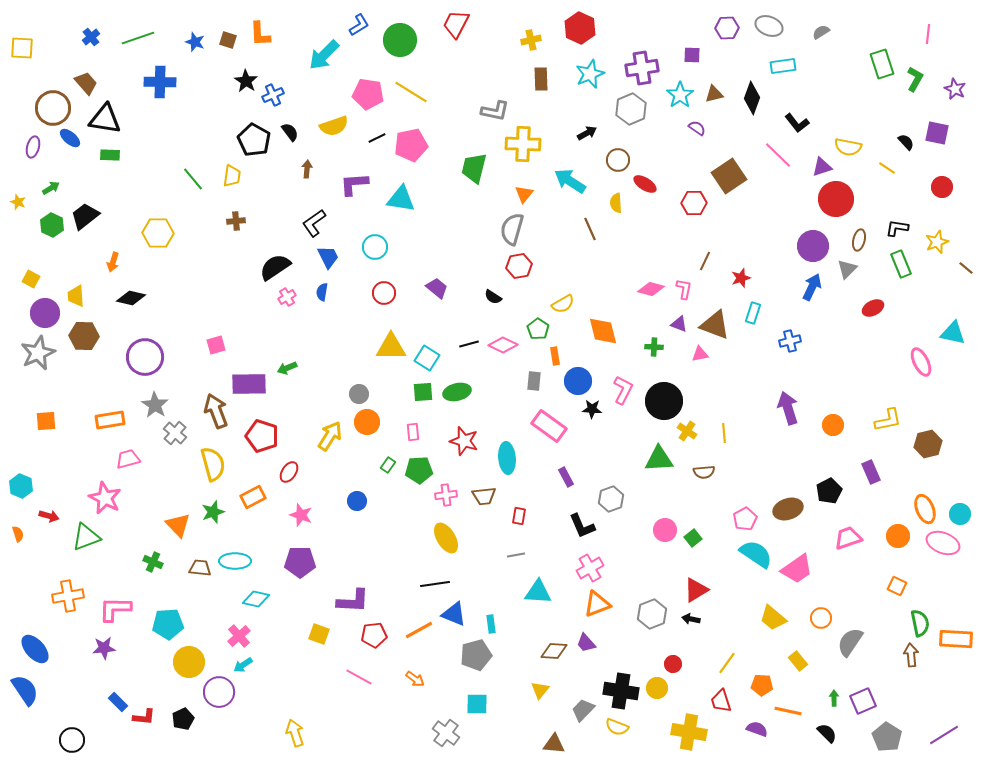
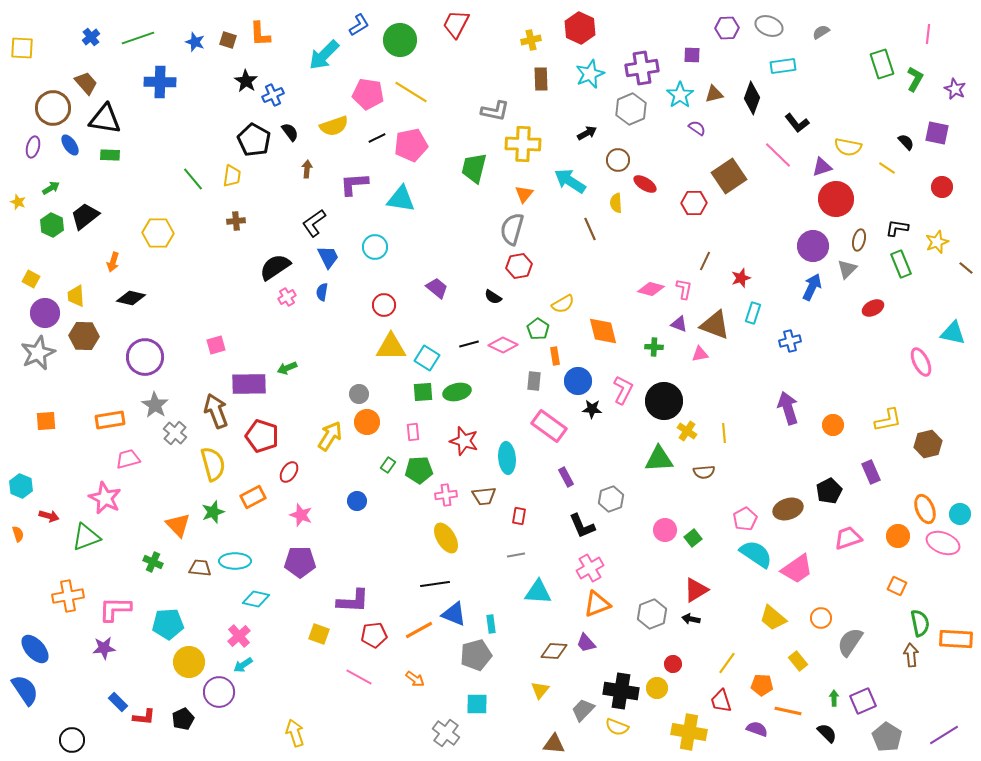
blue ellipse at (70, 138): moved 7 px down; rotated 15 degrees clockwise
red circle at (384, 293): moved 12 px down
